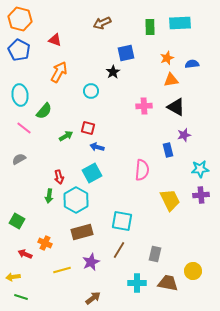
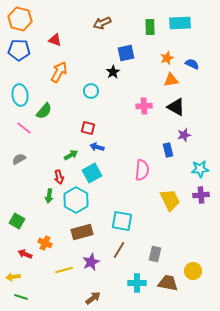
blue pentagon at (19, 50): rotated 25 degrees counterclockwise
blue semicircle at (192, 64): rotated 32 degrees clockwise
green arrow at (66, 136): moved 5 px right, 19 px down
yellow line at (62, 270): moved 2 px right
